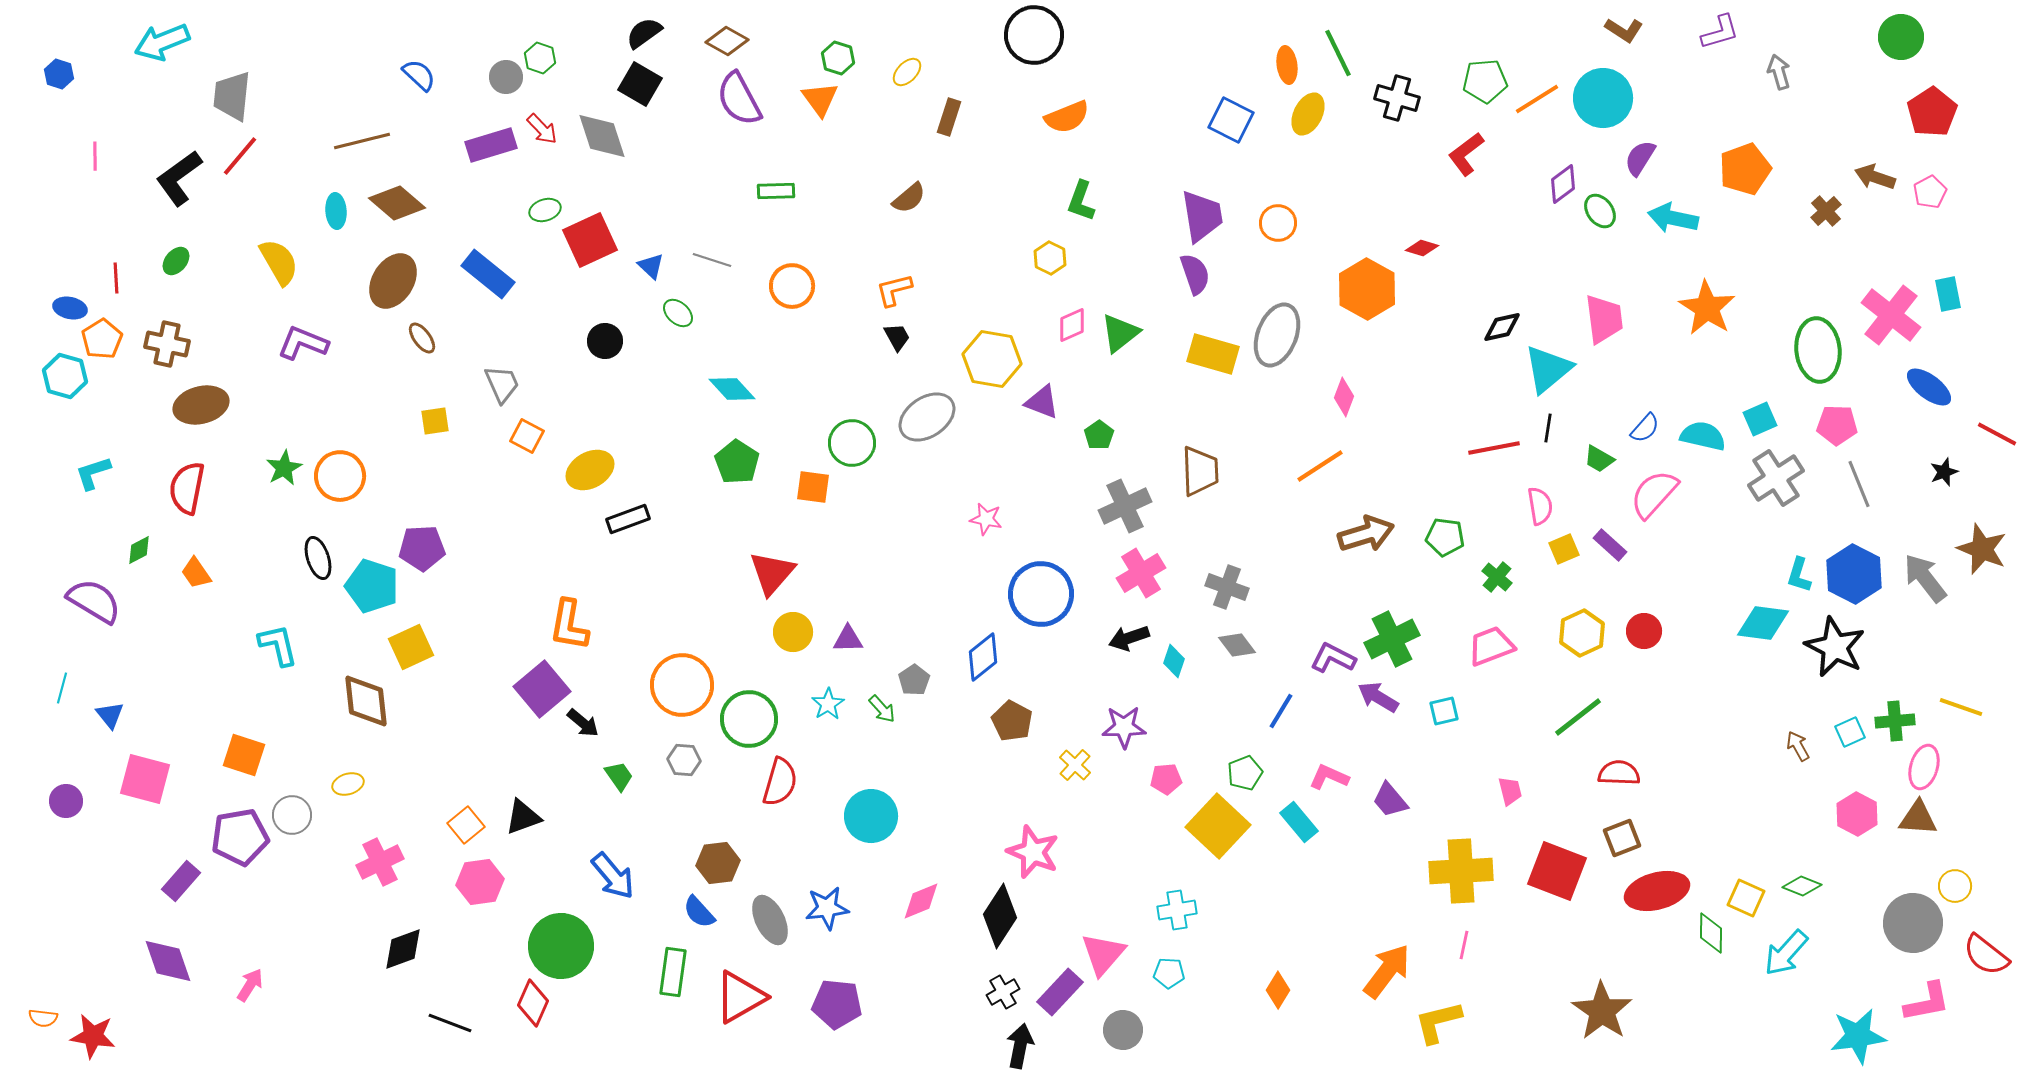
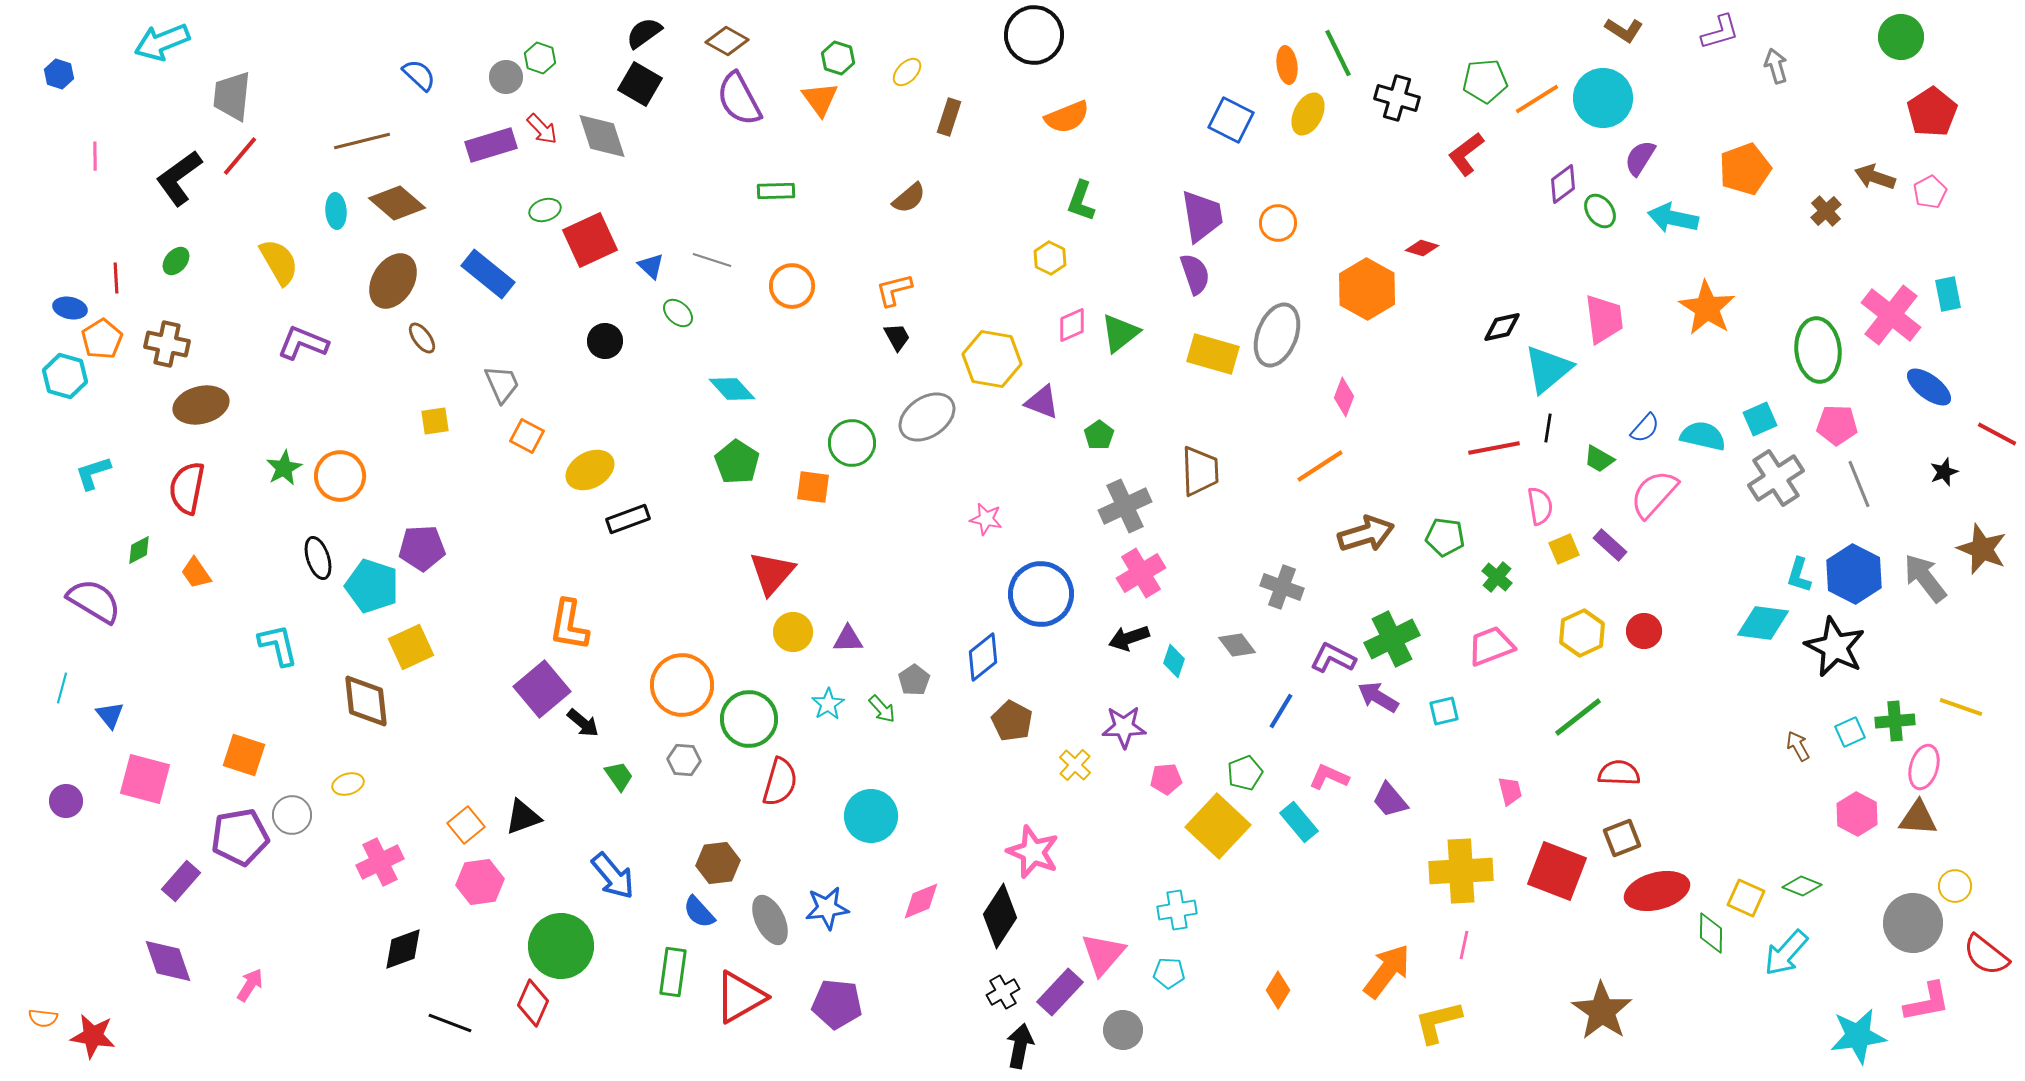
gray arrow at (1779, 72): moved 3 px left, 6 px up
gray cross at (1227, 587): moved 55 px right
